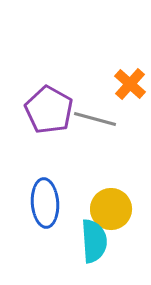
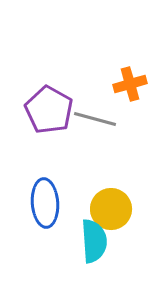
orange cross: rotated 32 degrees clockwise
